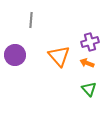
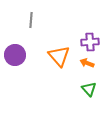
purple cross: rotated 12 degrees clockwise
